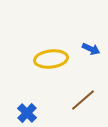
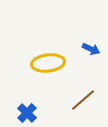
yellow ellipse: moved 3 px left, 4 px down
